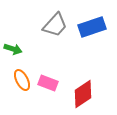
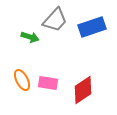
gray trapezoid: moved 5 px up
green arrow: moved 17 px right, 12 px up
pink rectangle: rotated 12 degrees counterclockwise
red diamond: moved 4 px up
